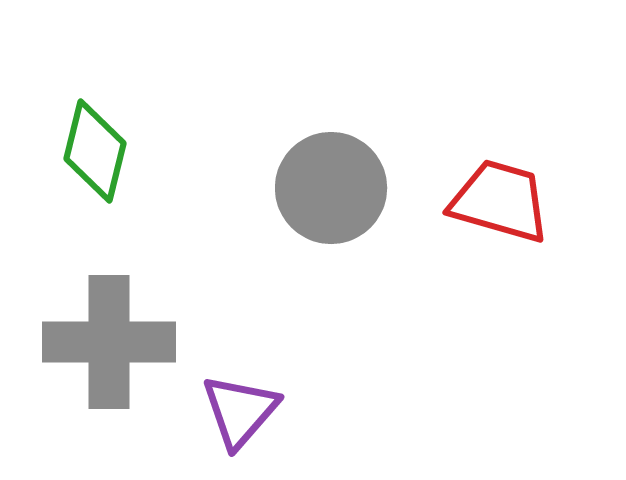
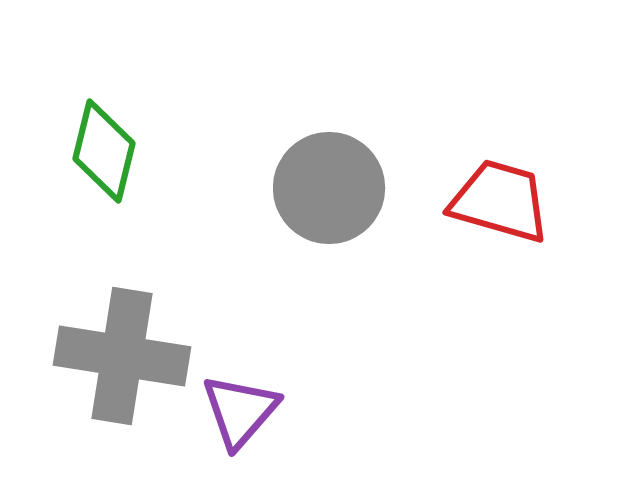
green diamond: moved 9 px right
gray circle: moved 2 px left
gray cross: moved 13 px right, 14 px down; rotated 9 degrees clockwise
